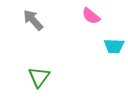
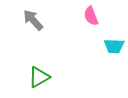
pink semicircle: rotated 30 degrees clockwise
green triangle: rotated 25 degrees clockwise
